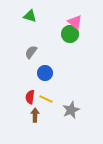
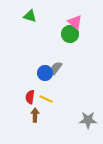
gray semicircle: moved 25 px right, 16 px down
gray star: moved 17 px right, 10 px down; rotated 24 degrees clockwise
